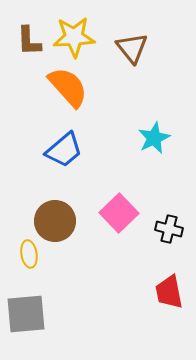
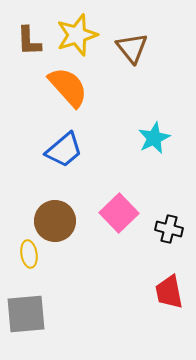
yellow star: moved 3 px right, 2 px up; rotated 15 degrees counterclockwise
